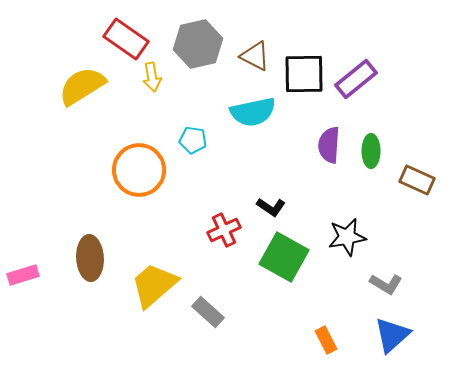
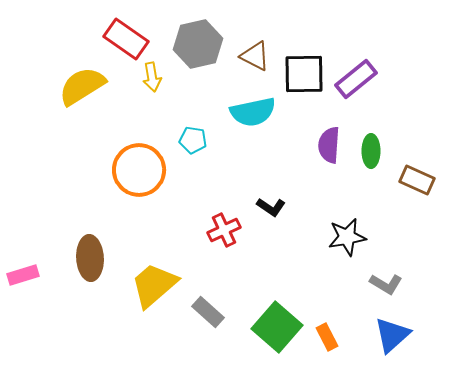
green square: moved 7 px left, 70 px down; rotated 12 degrees clockwise
orange rectangle: moved 1 px right, 3 px up
